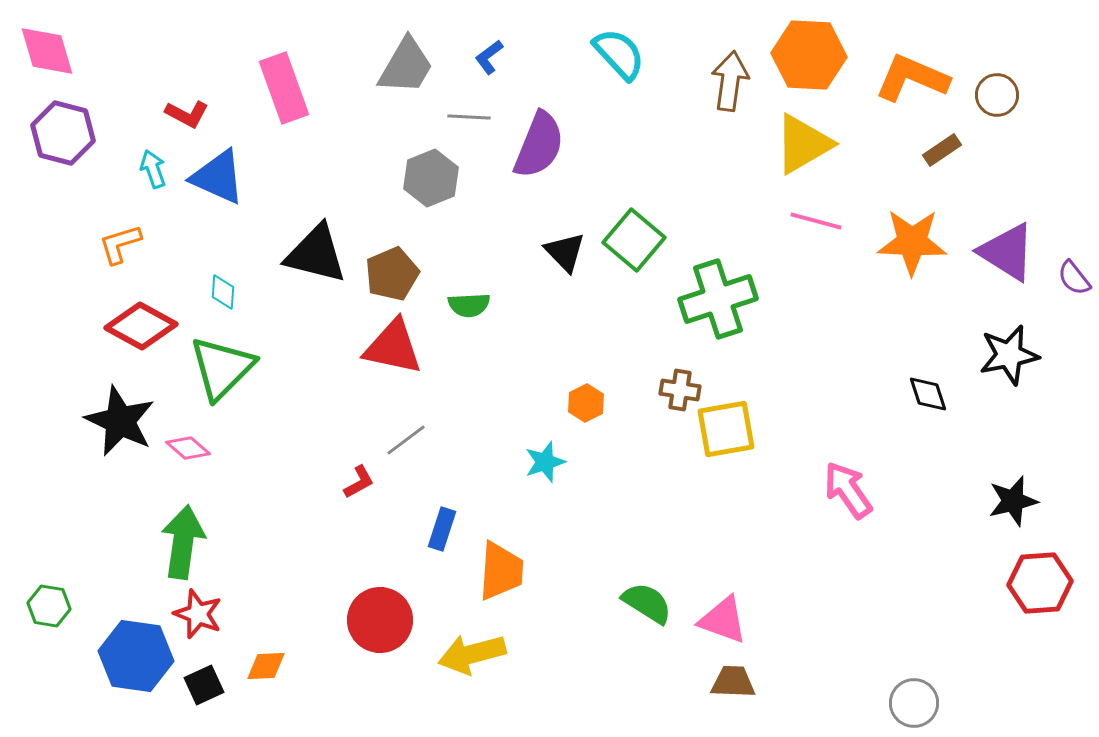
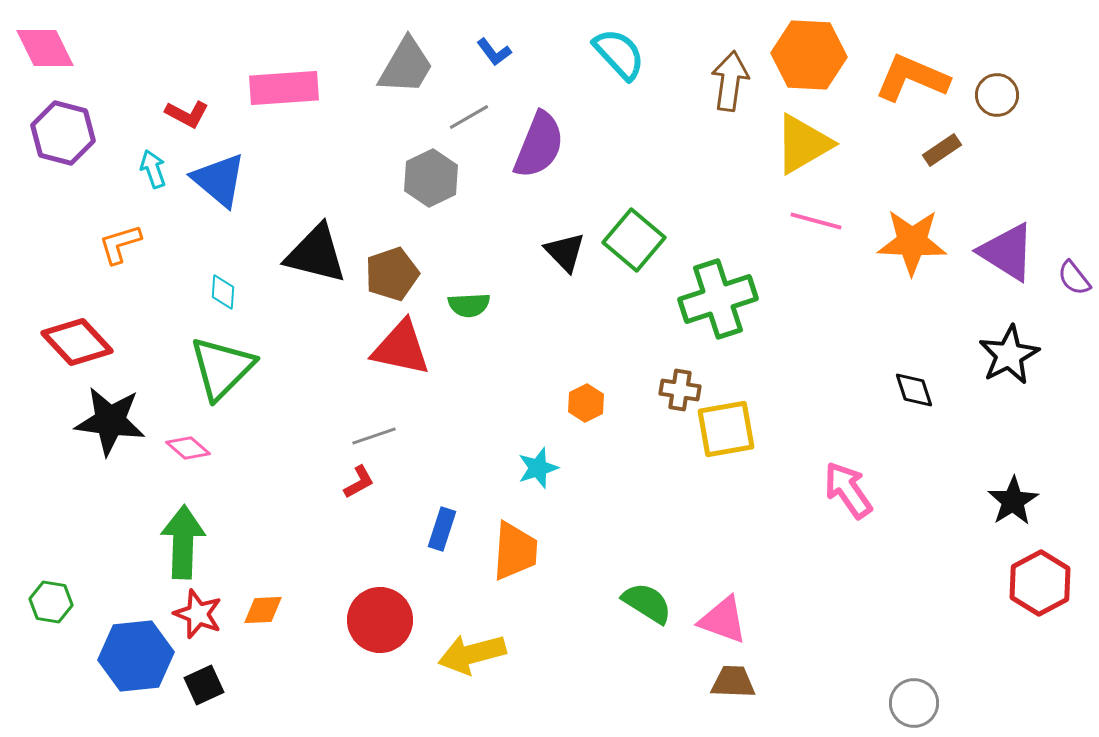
pink diamond at (47, 51): moved 2 px left, 3 px up; rotated 10 degrees counterclockwise
blue L-shape at (489, 57): moved 5 px right, 5 px up; rotated 90 degrees counterclockwise
pink rectangle at (284, 88): rotated 74 degrees counterclockwise
gray line at (469, 117): rotated 33 degrees counterclockwise
blue triangle at (218, 177): moved 1 px right, 3 px down; rotated 16 degrees clockwise
gray hexagon at (431, 178): rotated 4 degrees counterclockwise
brown pentagon at (392, 274): rotated 4 degrees clockwise
red diamond at (141, 326): moved 64 px left, 16 px down; rotated 18 degrees clockwise
red triangle at (393, 347): moved 8 px right, 1 px down
black star at (1009, 355): rotated 16 degrees counterclockwise
black diamond at (928, 394): moved 14 px left, 4 px up
black star at (120, 421): moved 10 px left; rotated 18 degrees counterclockwise
gray line at (406, 440): moved 32 px left, 4 px up; rotated 18 degrees clockwise
cyan star at (545, 462): moved 7 px left, 6 px down
black star at (1013, 501): rotated 18 degrees counterclockwise
green arrow at (183, 542): rotated 6 degrees counterclockwise
orange trapezoid at (501, 571): moved 14 px right, 20 px up
red hexagon at (1040, 583): rotated 24 degrees counterclockwise
green hexagon at (49, 606): moved 2 px right, 4 px up
blue hexagon at (136, 656): rotated 14 degrees counterclockwise
orange diamond at (266, 666): moved 3 px left, 56 px up
